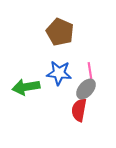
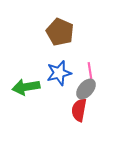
blue star: rotated 20 degrees counterclockwise
